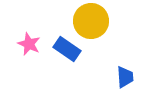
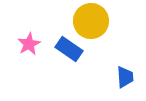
pink star: rotated 20 degrees clockwise
blue rectangle: moved 2 px right
